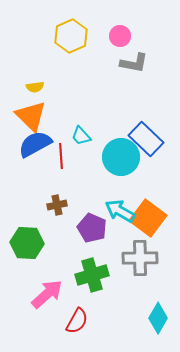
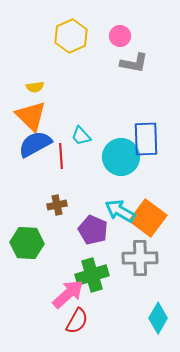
blue rectangle: rotated 44 degrees clockwise
purple pentagon: moved 1 px right, 2 px down
pink arrow: moved 21 px right
